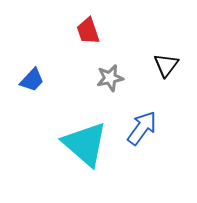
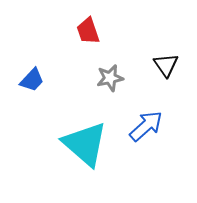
black triangle: rotated 12 degrees counterclockwise
blue arrow: moved 4 px right, 2 px up; rotated 12 degrees clockwise
